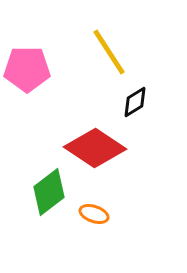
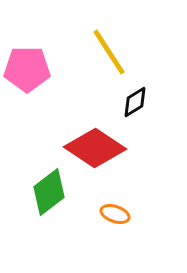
orange ellipse: moved 21 px right
